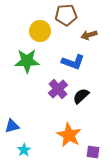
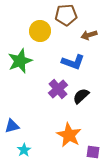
green star: moved 7 px left; rotated 20 degrees counterclockwise
